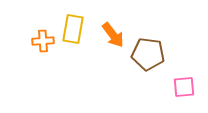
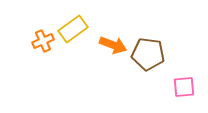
yellow rectangle: rotated 44 degrees clockwise
orange arrow: moved 10 px down; rotated 32 degrees counterclockwise
orange cross: rotated 20 degrees counterclockwise
